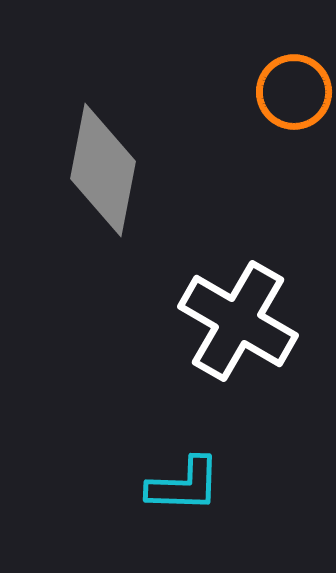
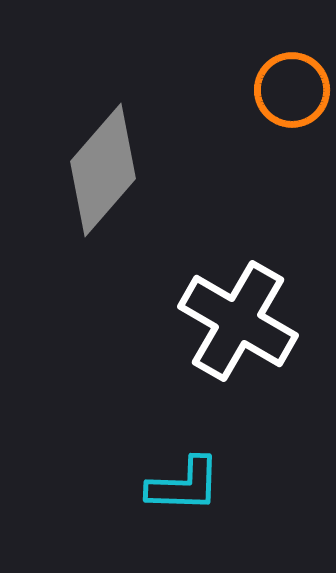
orange circle: moved 2 px left, 2 px up
gray diamond: rotated 30 degrees clockwise
